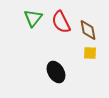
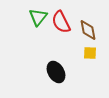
green triangle: moved 5 px right, 1 px up
